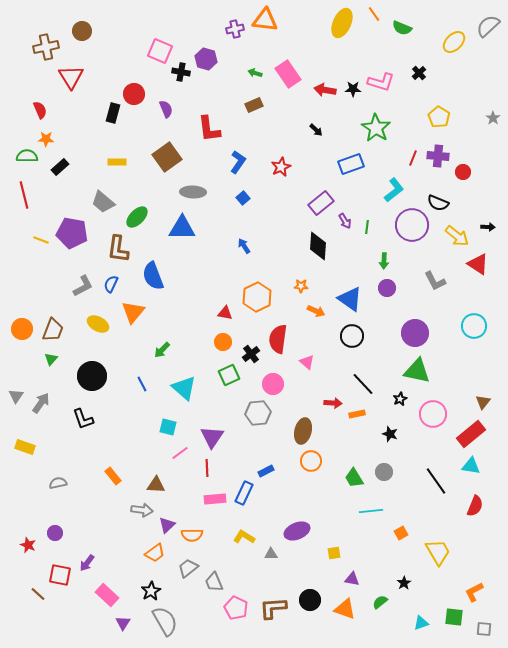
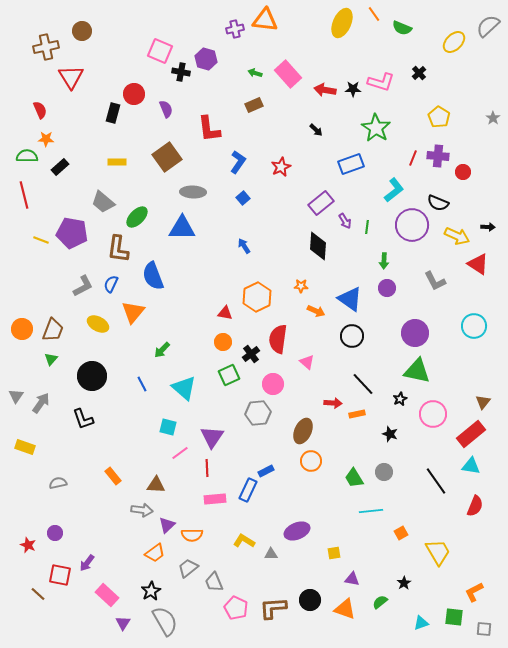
pink rectangle at (288, 74): rotated 8 degrees counterclockwise
yellow arrow at (457, 236): rotated 15 degrees counterclockwise
brown ellipse at (303, 431): rotated 10 degrees clockwise
blue rectangle at (244, 493): moved 4 px right, 3 px up
yellow L-shape at (244, 537): moved 4 px down
